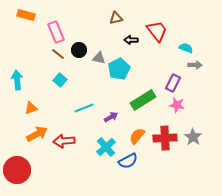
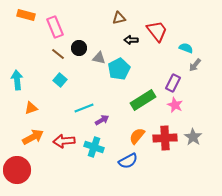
brown triangle: moved 3 px right
pink rectangle: moved 1 px left, 5 px up
black circle: moved 2 px up
gray arrow: rotated 128 degrees clockwise
pink star: moved 2 px left; rotated 14 degrees clockwise
purple arrow: moved 9 px left, 3 px down
orange arrow: moved 4 px left, 3 px down
cyan cross: moved 12 px left; rotated 30 degrees counterclockwise
